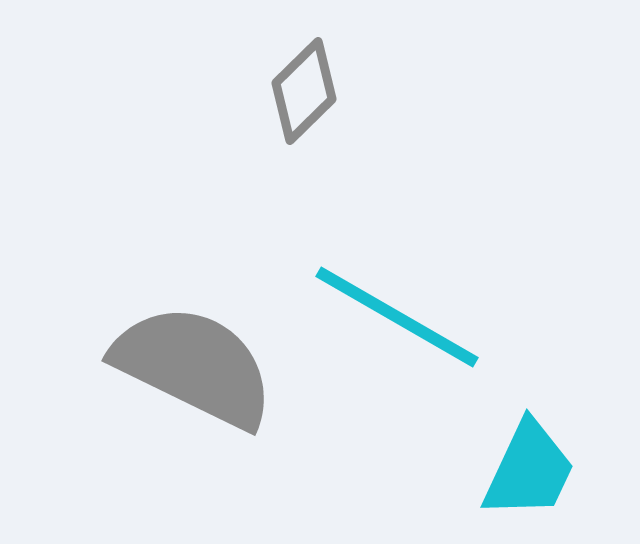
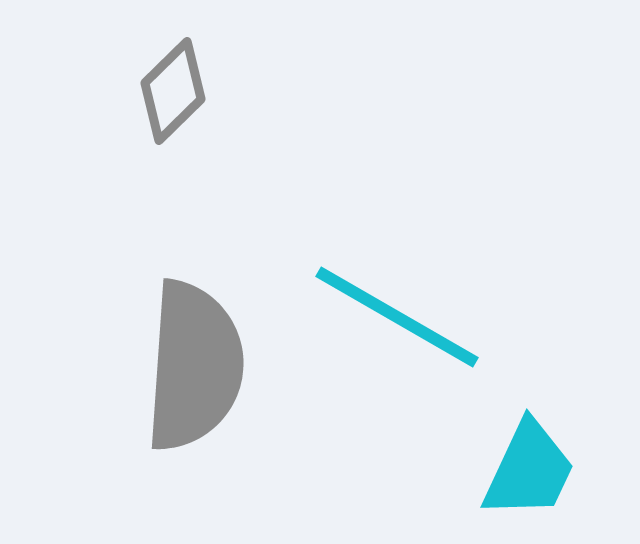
gray diamond: moved 131 px left
gray semicircle: rotated 68 degrees clockwise
